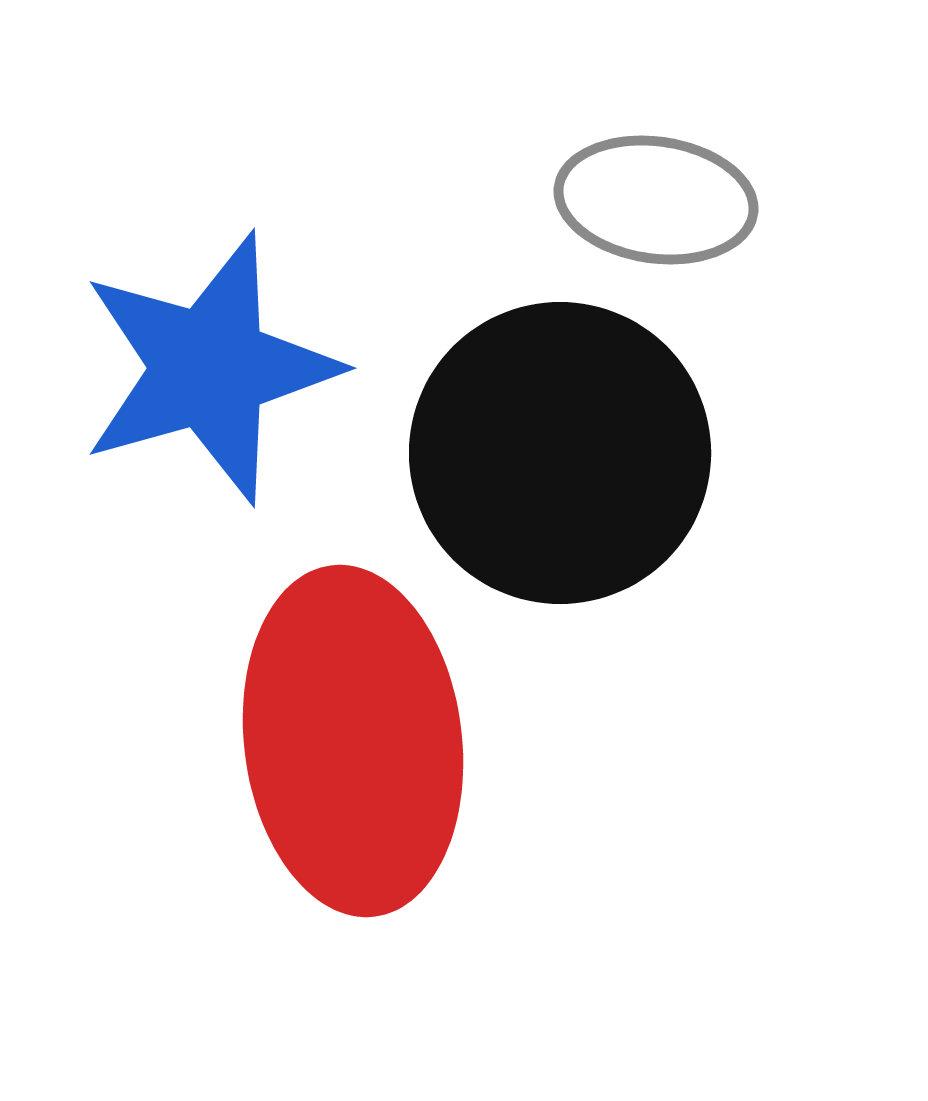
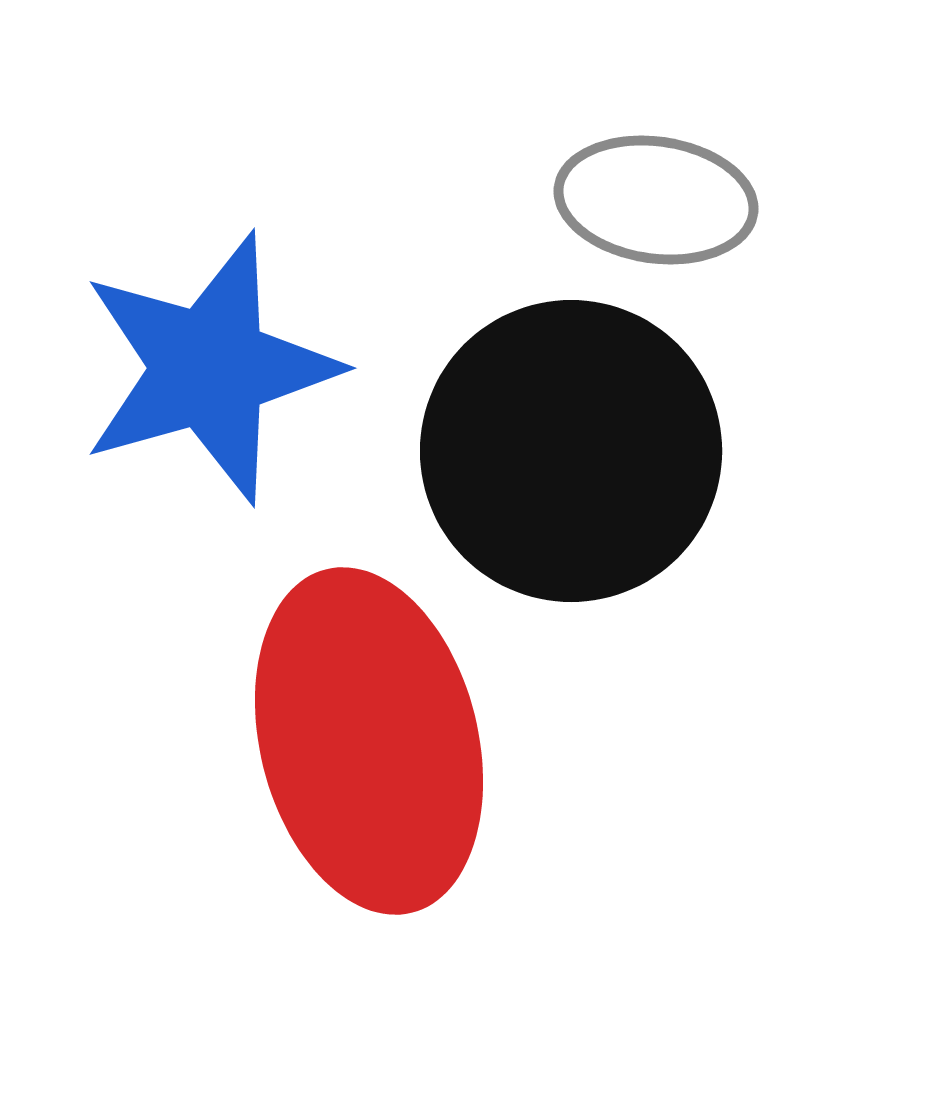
black circle: moved 11 px right, 2 px up
red ellipse: moved 16 px right; rotated 7 degrees counterclockwise
